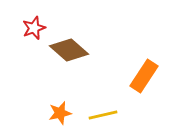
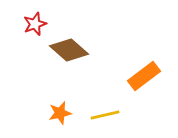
red star: moved 1 px right, 4 px up
orange rectangle: rotated 20 degrees clockwise
yellow line: moved 2 px right
